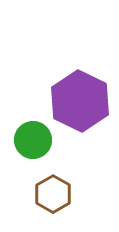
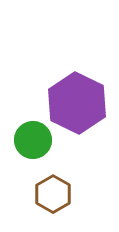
purple hexagon: moved 3 px left, 2 px down
